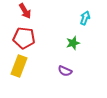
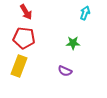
red arrow: moved 1 px right, 1 px down
cyan arrow: moved 5 px up
green star: rotated 16 degrees clockwise
